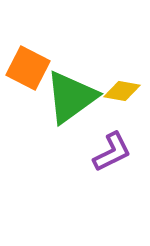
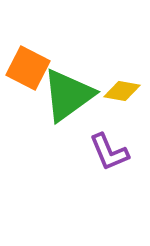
green triangle: moved 3 px left, 2 px up
purple L-shape: moved 3 px left; rotated 93 degrees clockwise
